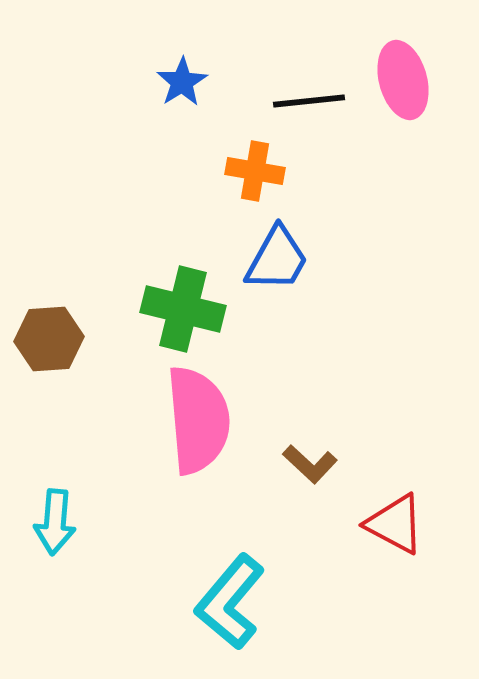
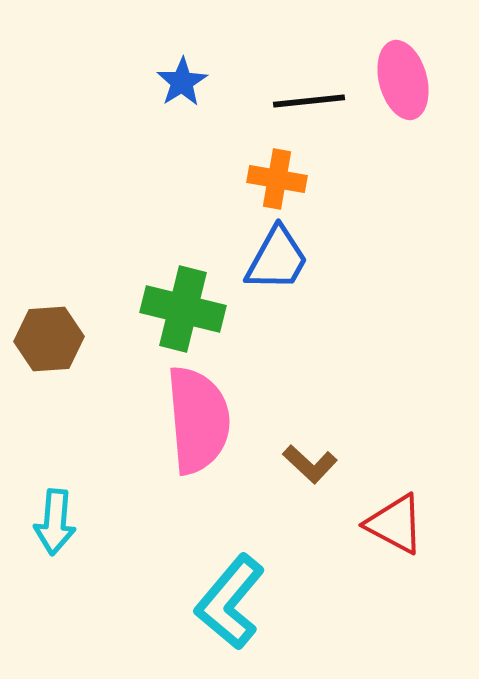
orange cross: moved 22 px right, 8 px down
